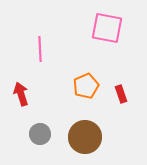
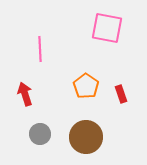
orange pentagon: rotated 15 degrees counterclockwise
red arrow: moved 4 px right
brown circle: moved 1 px right
